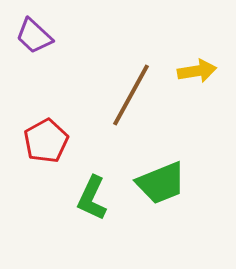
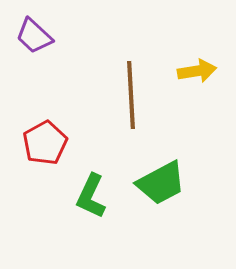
brown line: rotated 32 degrees counterclockwise
red pentagon: moved 1 px left, 2 px down
green trapezoid: rotated 6 degrees counterclockwise
green L-shape: moved 1 px left, 2 px up
